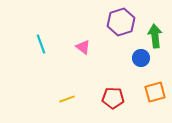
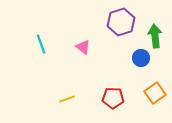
orange square: moved 1 px down; rotated 20 degrees counterclockwise
